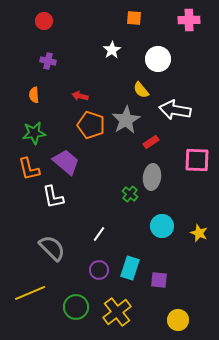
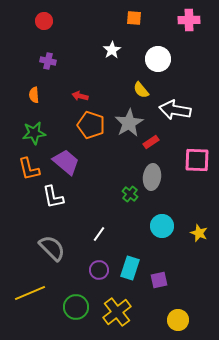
gray star: moved 3 px right, 3 px down
purple square: rotated 18 degrees counterclockwise
